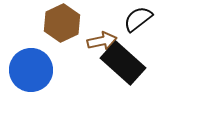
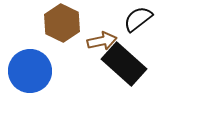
brown hexagon: rotated 9 degrees counterclockwise
black rectangle: moved 1 px right, 1 px down
blue circle: moved 1 px left, 1 px down
